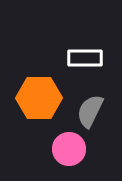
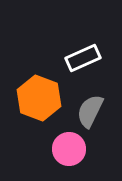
white rectangle: moved 2 px left; rotated 24 degrees counterclockwise
orange hexagon: rotated 21 degrees clockwise
